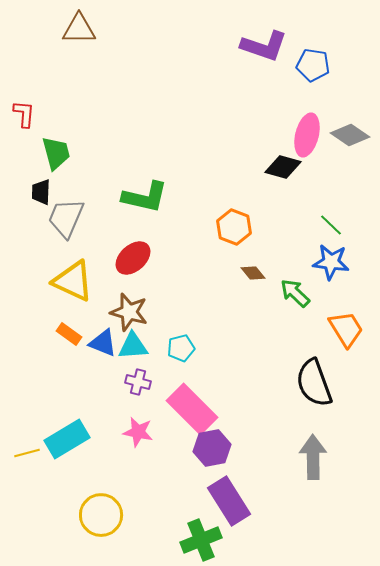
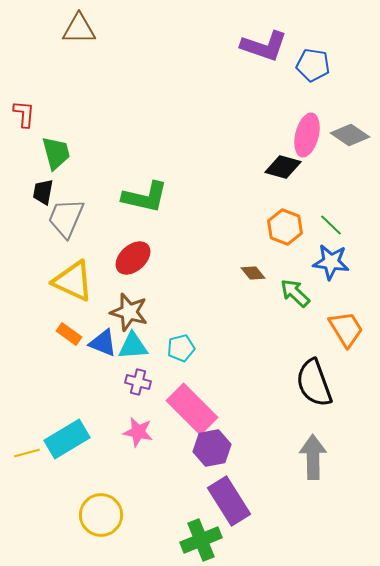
black trapezoid: moved 2 px right; rotated 8 degrees clockwise
orange hexagon: moved 51 px right
